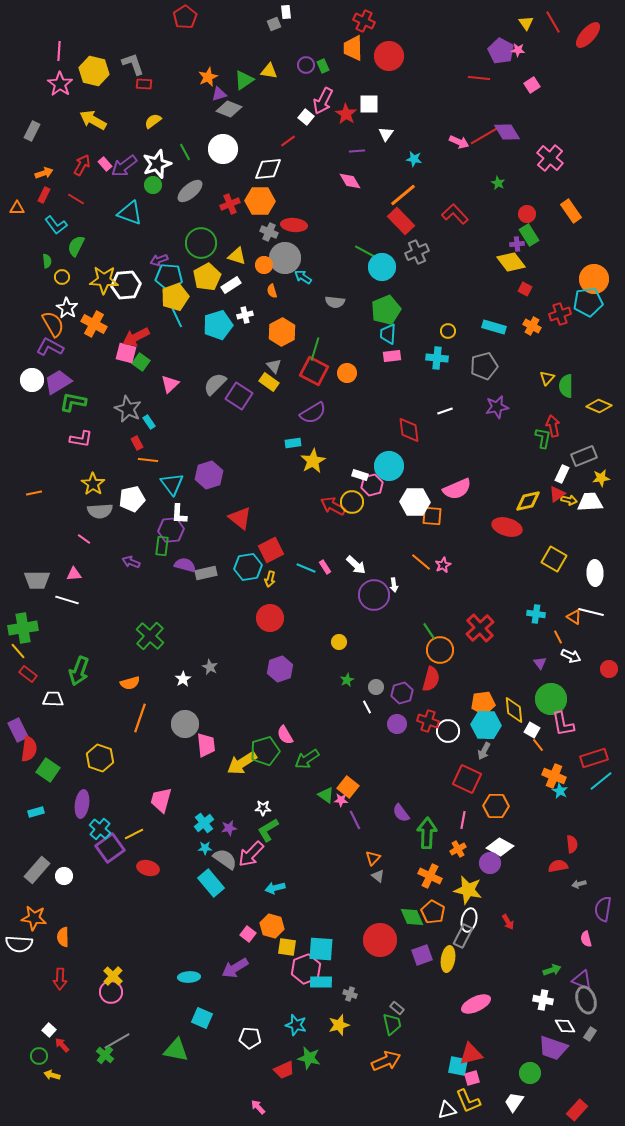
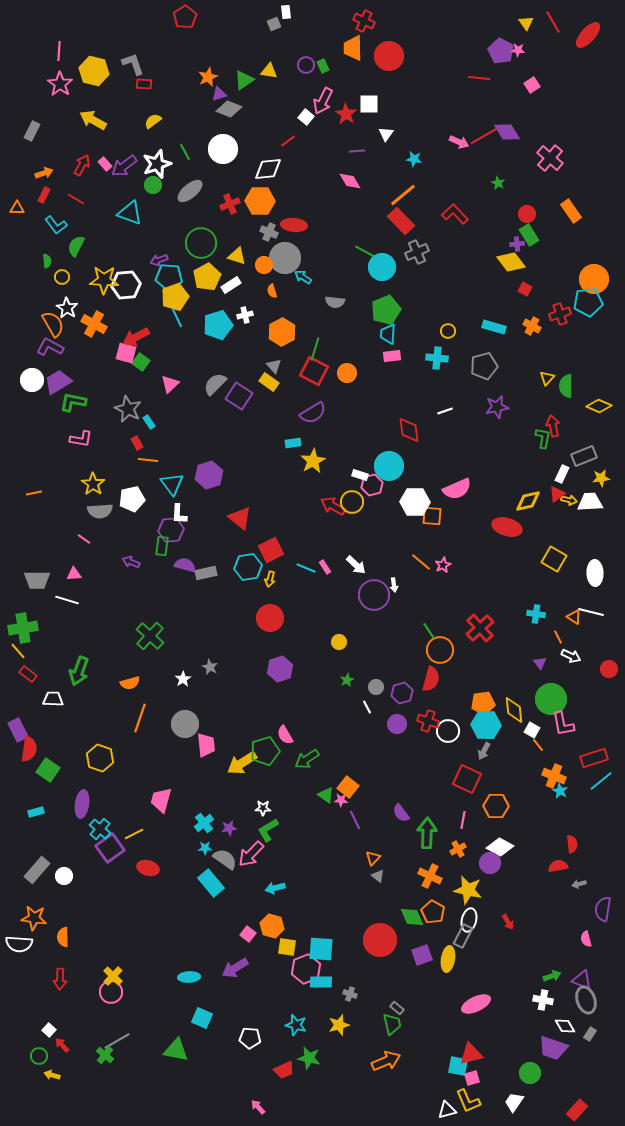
green arrow at (552, 970): moved 6 px down
